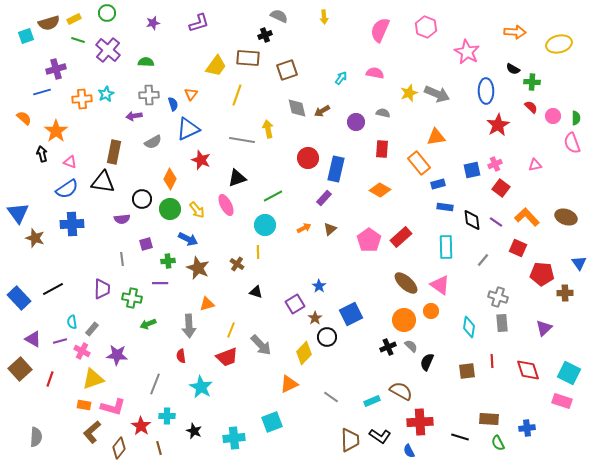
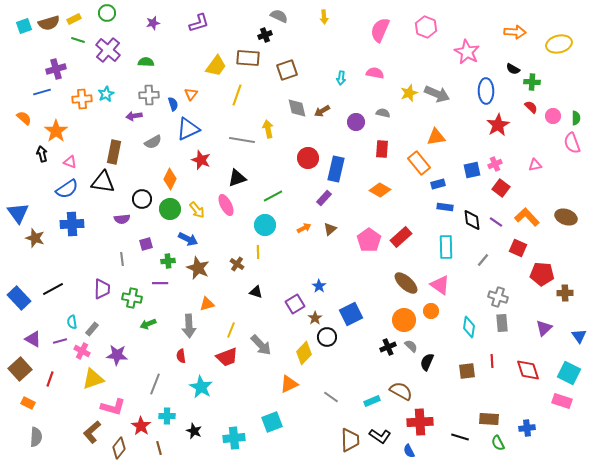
cyan square at (26, 36): moved 2 px left, 10 px up
cyan arrow at (341, 78): rotated 152 degrees clockwise
blue triangle at (579, 263): moved 73 px down
orange rectangle at (84, 405): moved 56 px left, 2 px up; rotated 16 degrees clockwise
